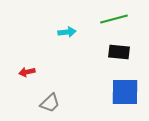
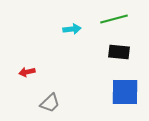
cyan arrow: moved 5 px right, 3 px up
